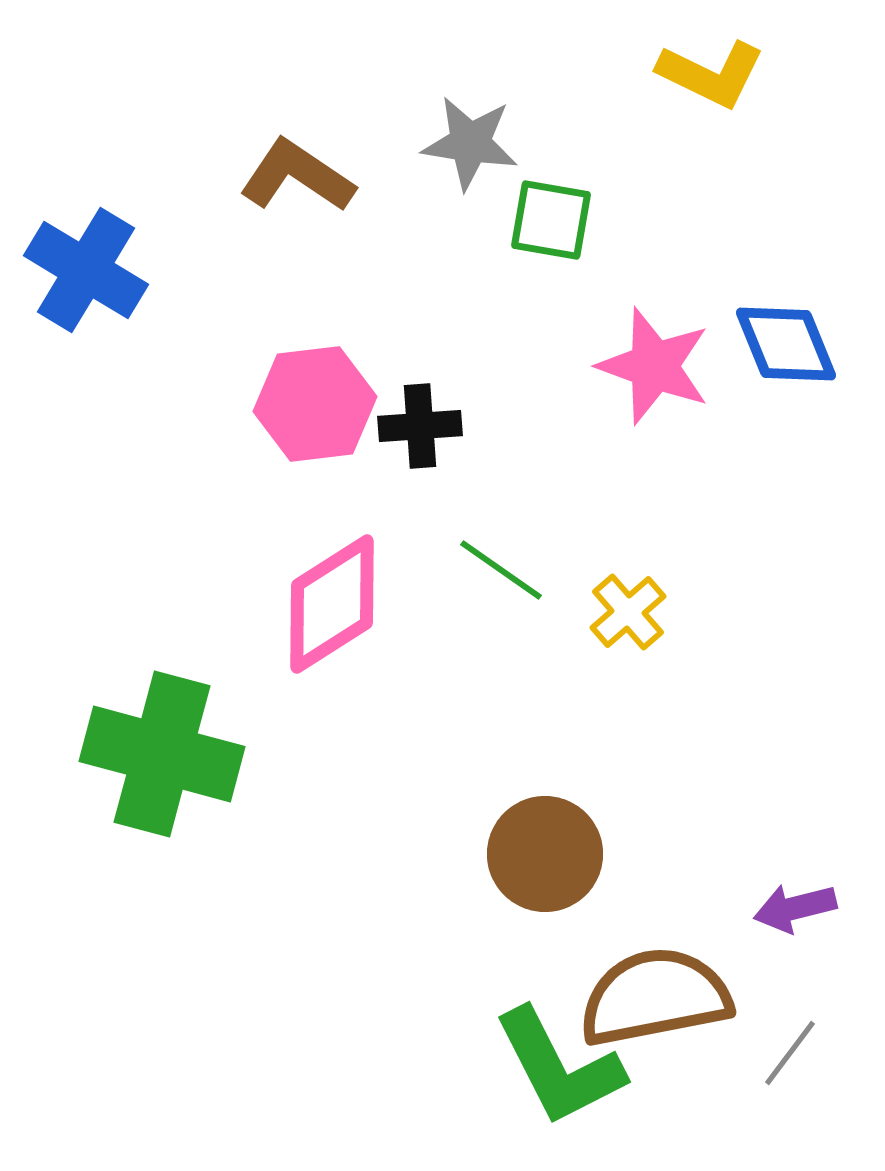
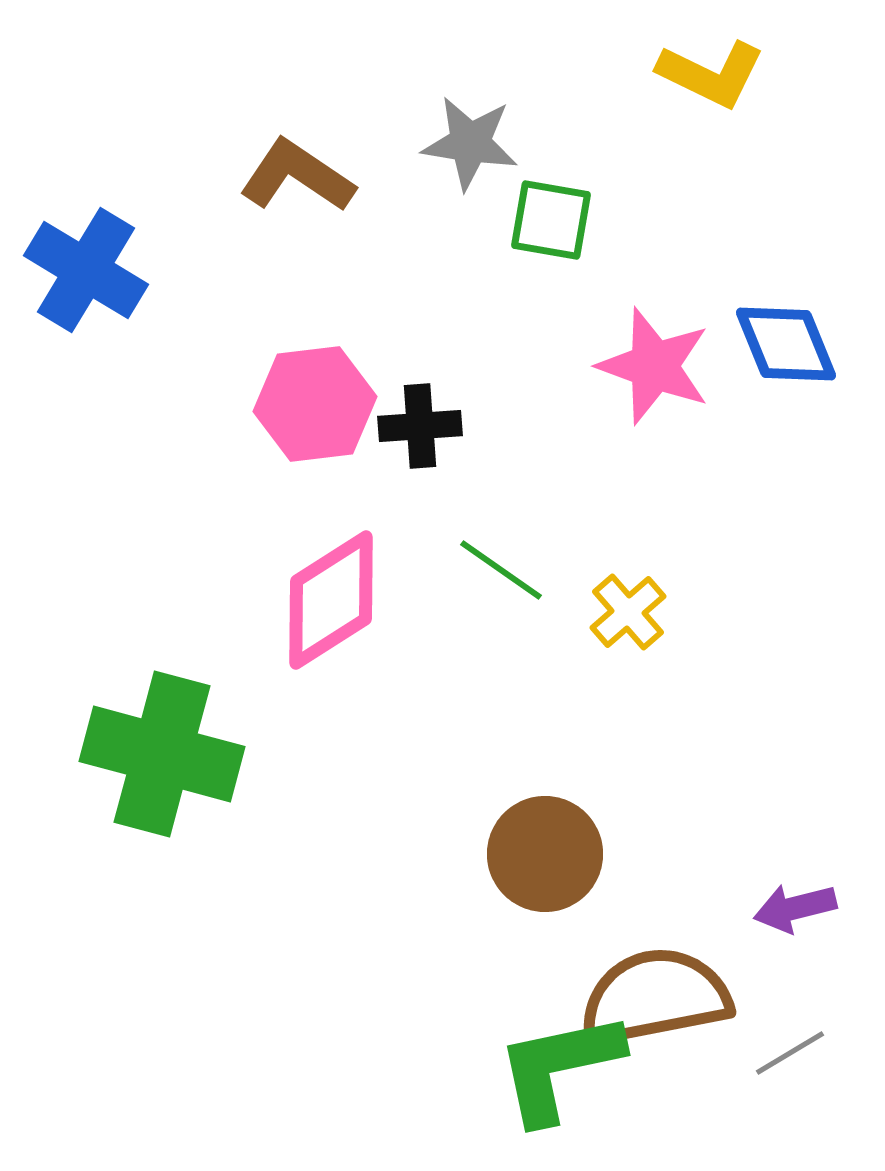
pink diamond: moved 1 px left, 4 px up
gray line: rotated 22 degrees clockwise
green L-shape: rotated 105 degrees clockwise
